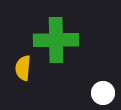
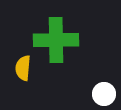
white circle: moved 1 px right, 1 px down
